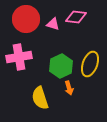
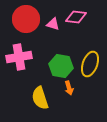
green hexagon: rotated 25 degrees counterclockwise
